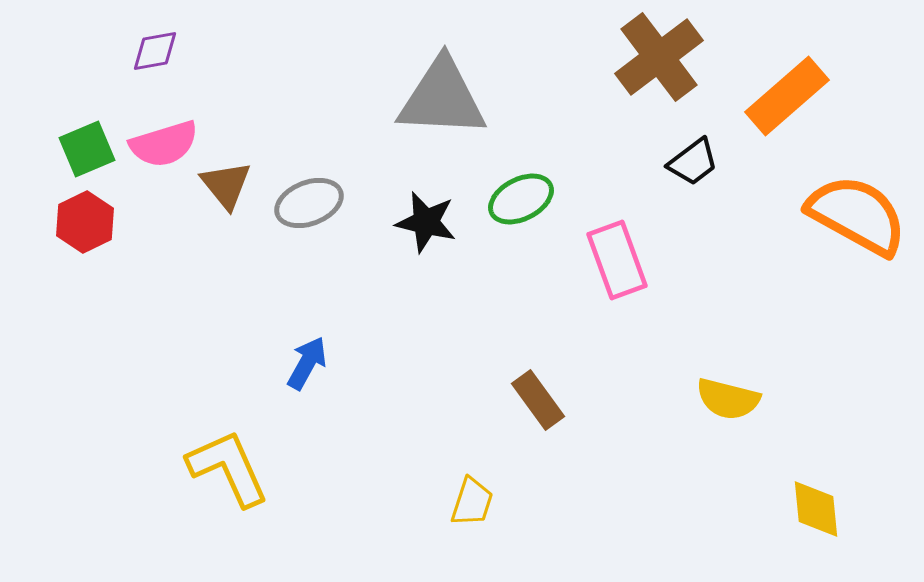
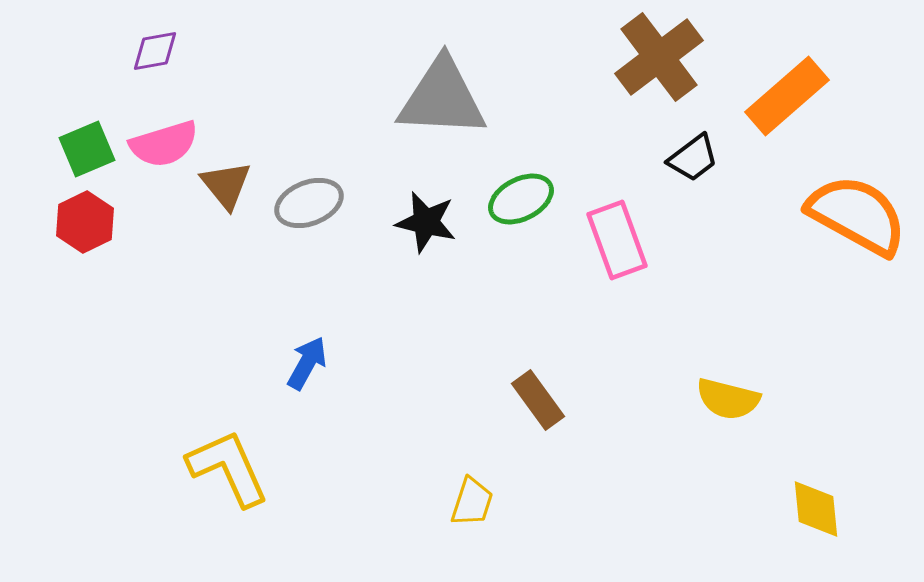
black trapezoid: moved 4 px up
pink rectangle: moved 20 px up
